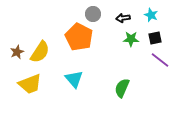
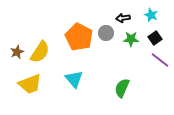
gray circle: moved 13 px right, 19 px down
black square: rotated 24 degrees counterclockwise
